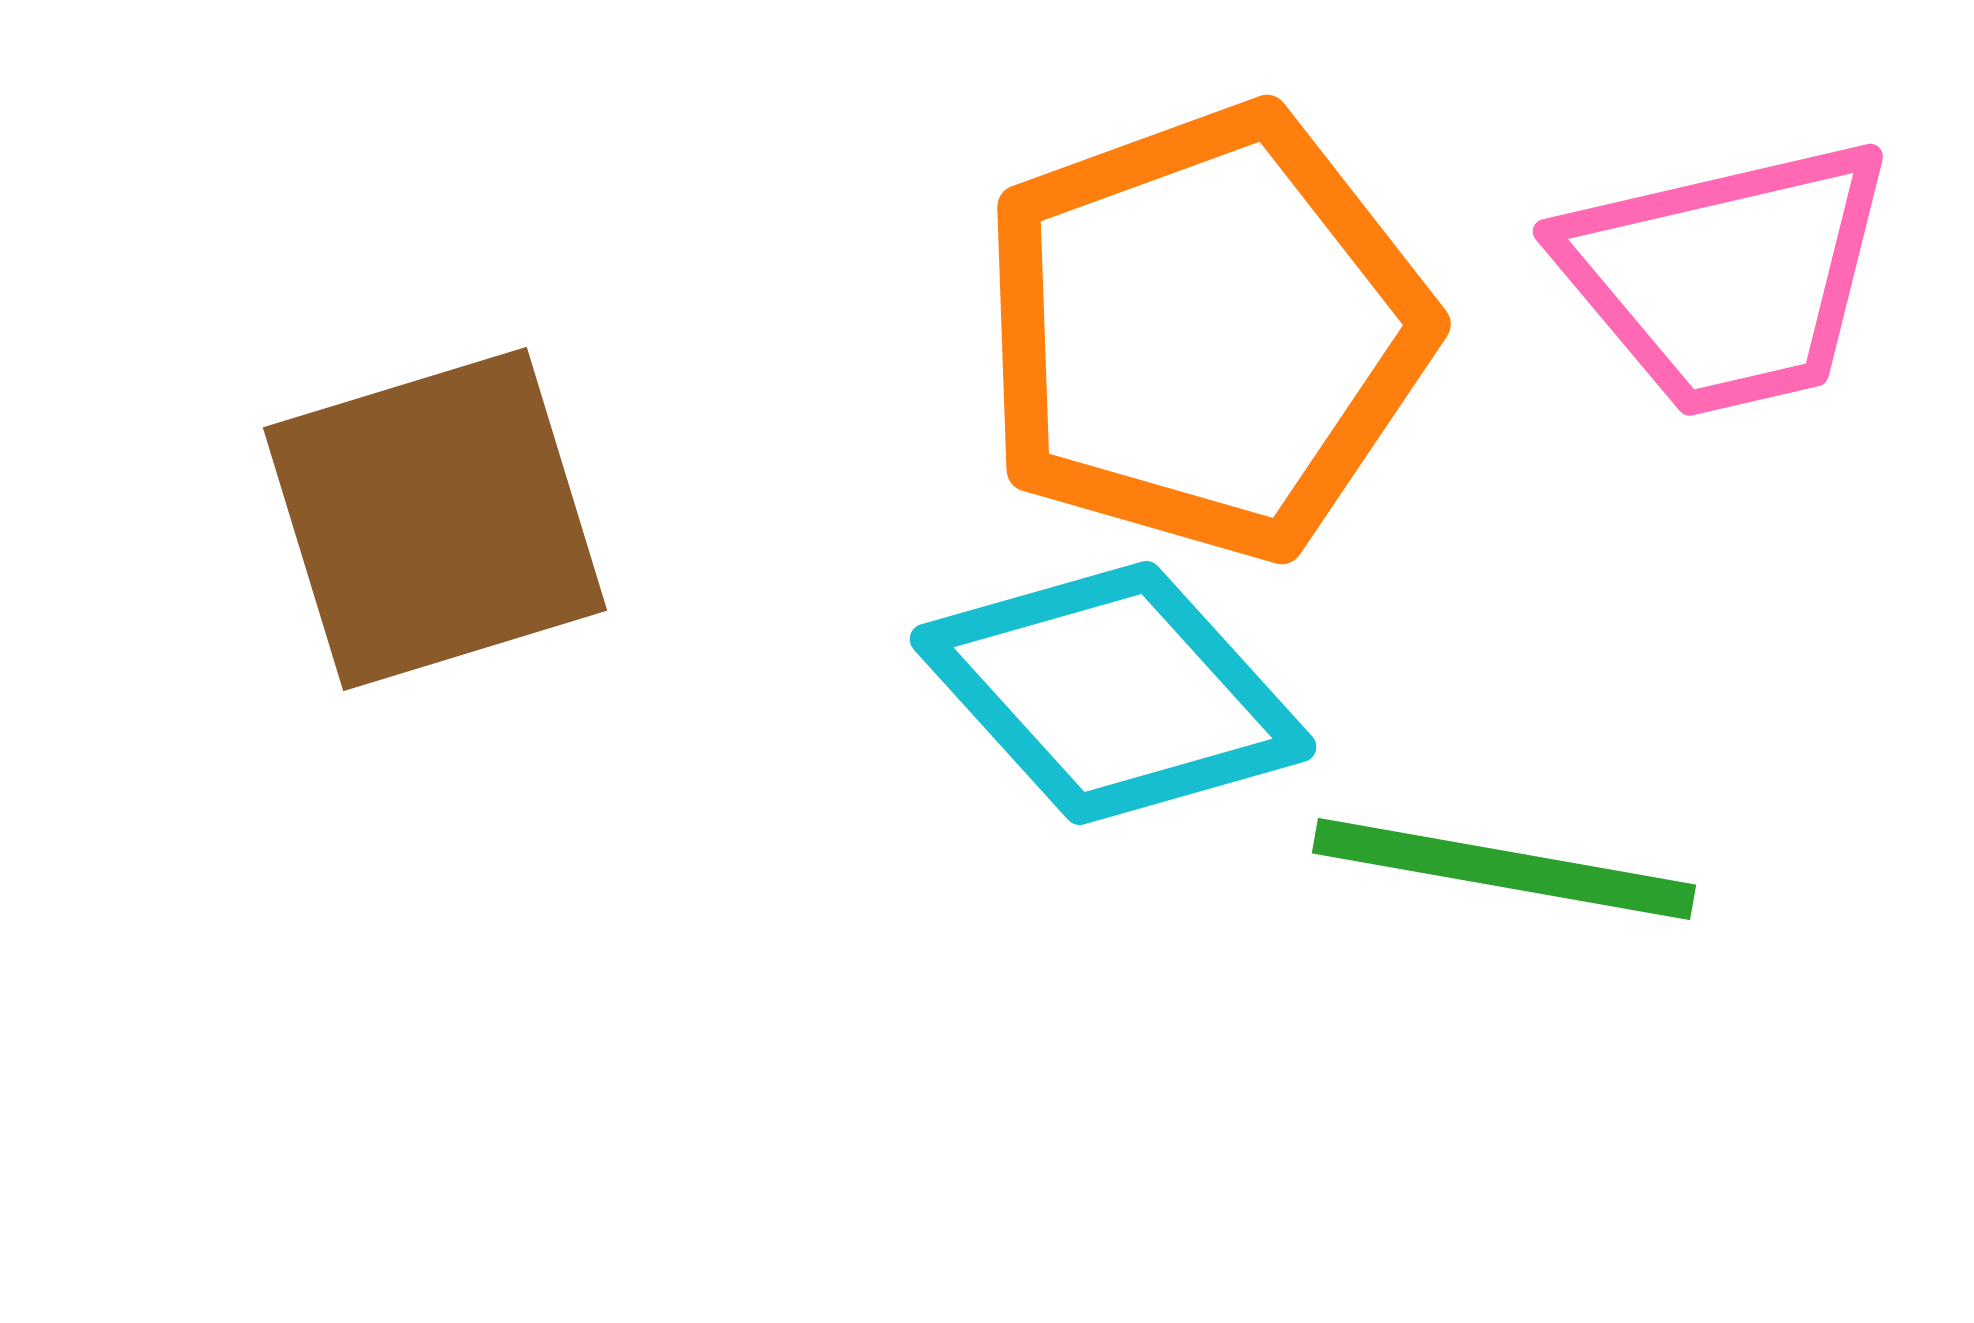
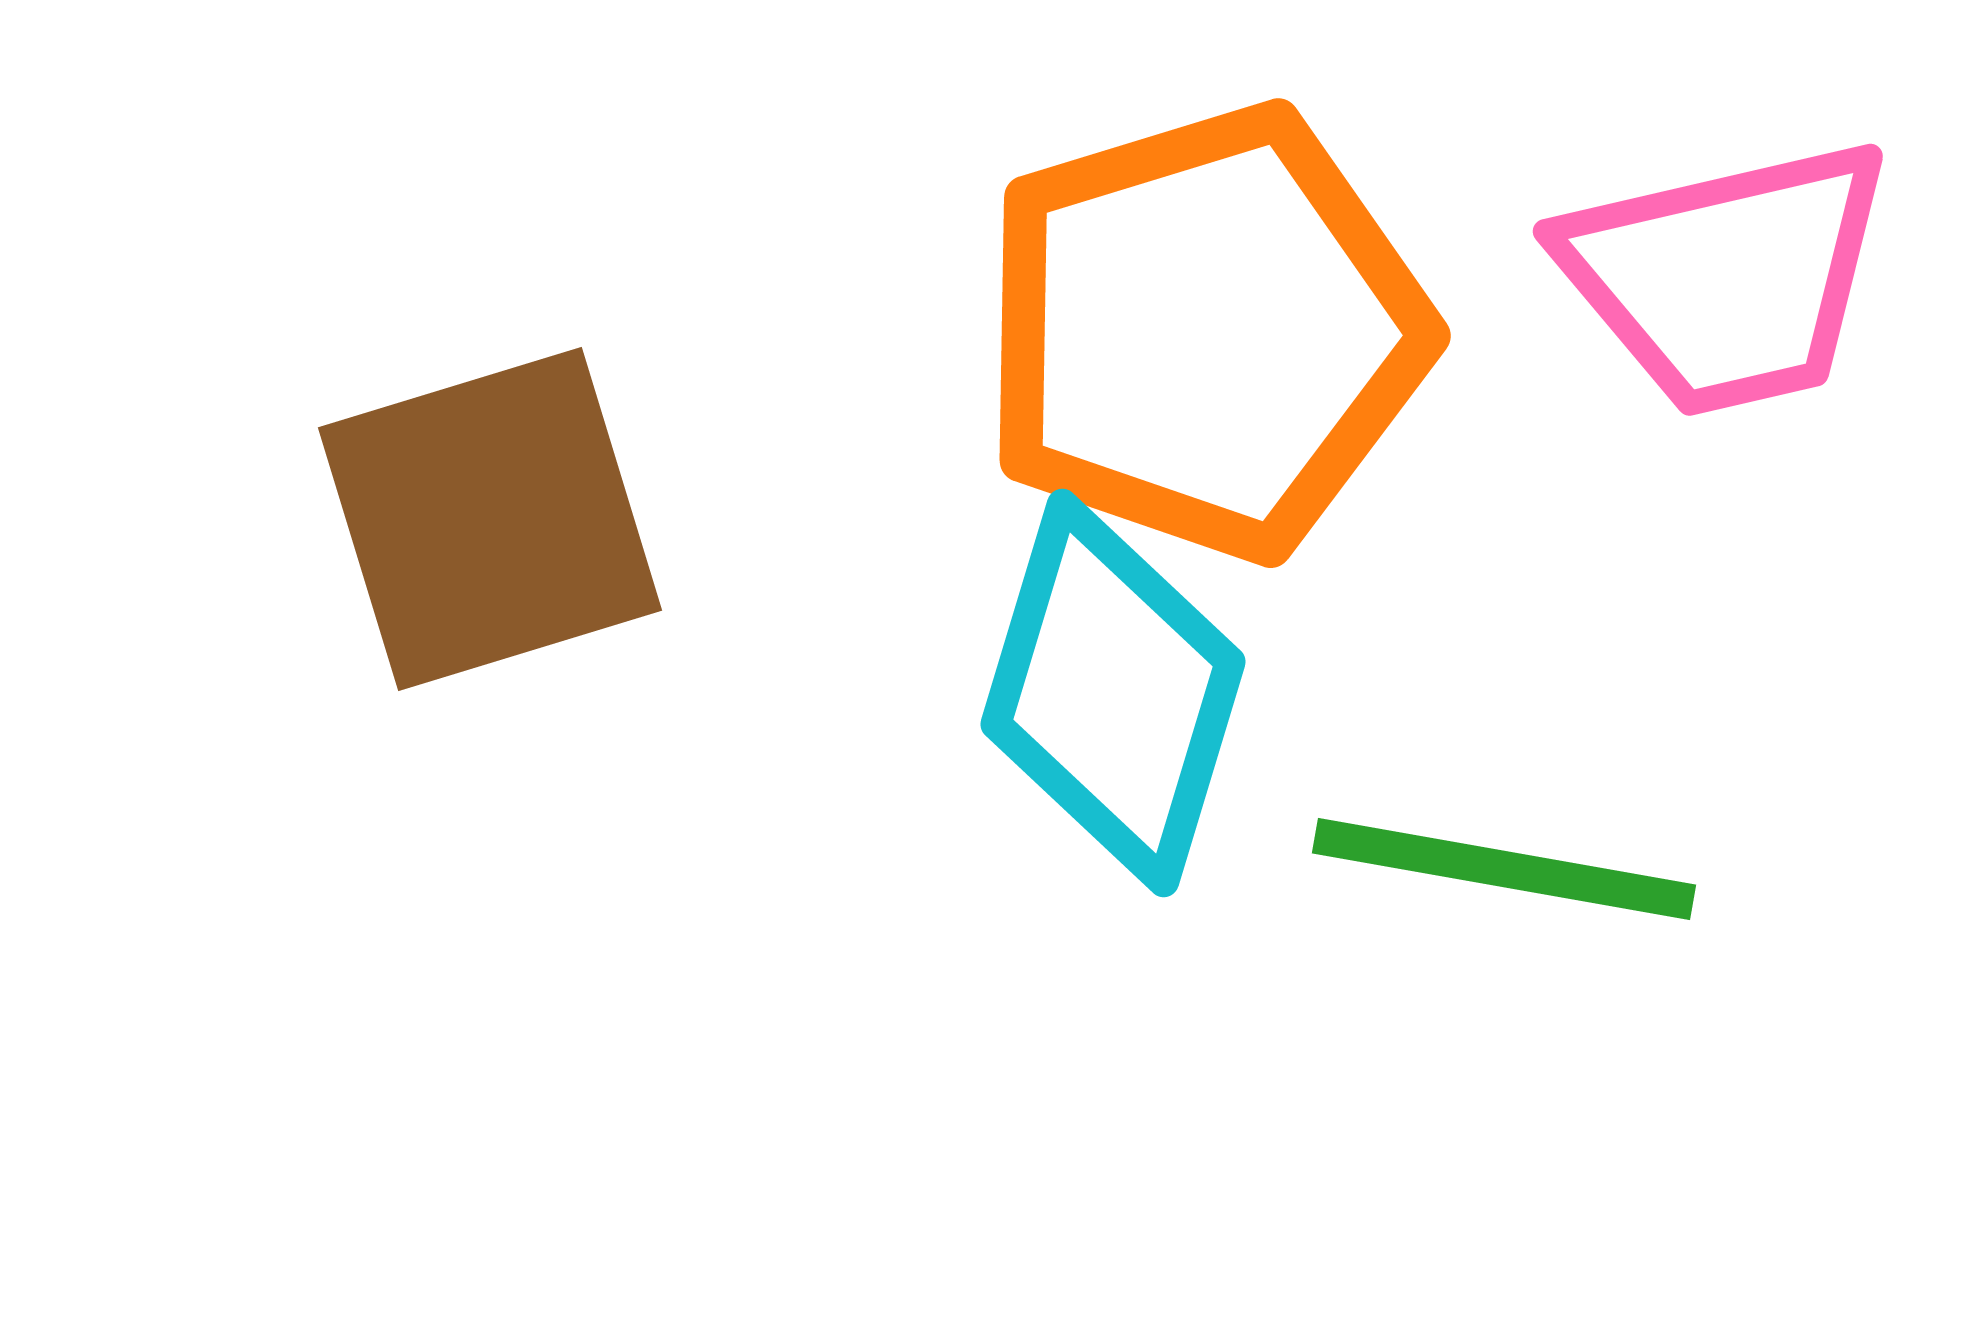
orange pentagon: rotated 3 degrees clockwise
brown square: moved 55 px right
cyan diamond: rotated 59 degrees clockwise
